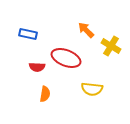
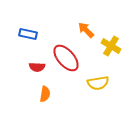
red ellipse: rotated 28 degrees clockwise
yellow semicircle: moved 6 px right, 6 px up; rotated 15 degrees counterclockwise
